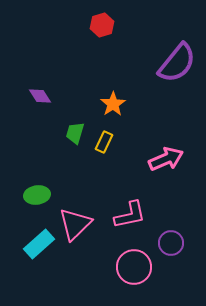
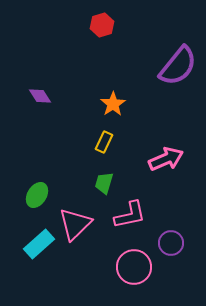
purple semicircle: moved 1 px right, 3 px down
green trapezoid: moved 29 px right, 50 px down
green ellipse: rotated 50 degrees counterclockwise
